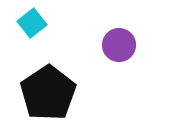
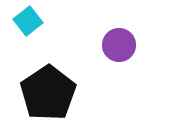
cyan square: moved 4 px left, 2 px up
